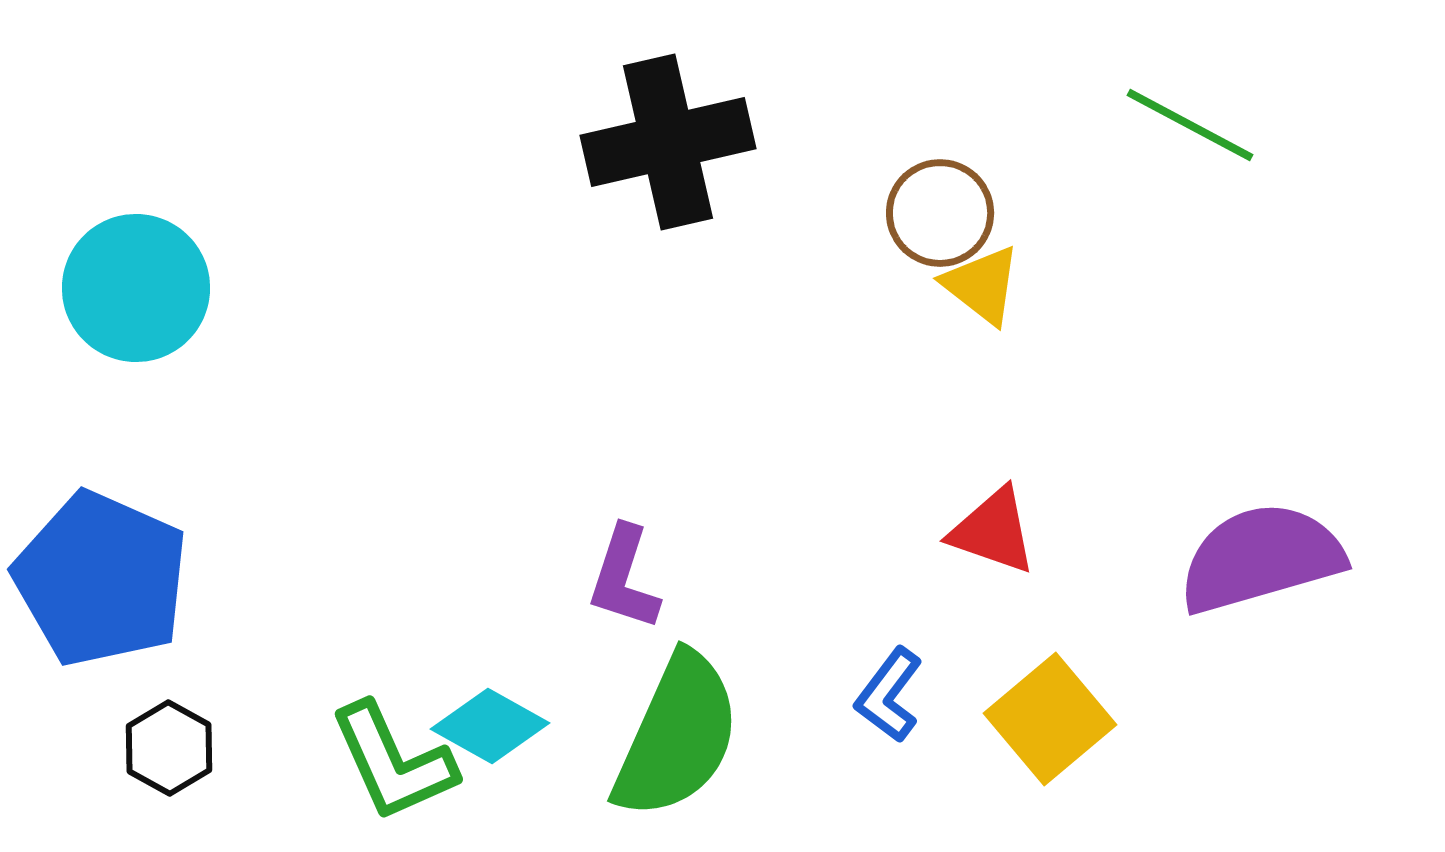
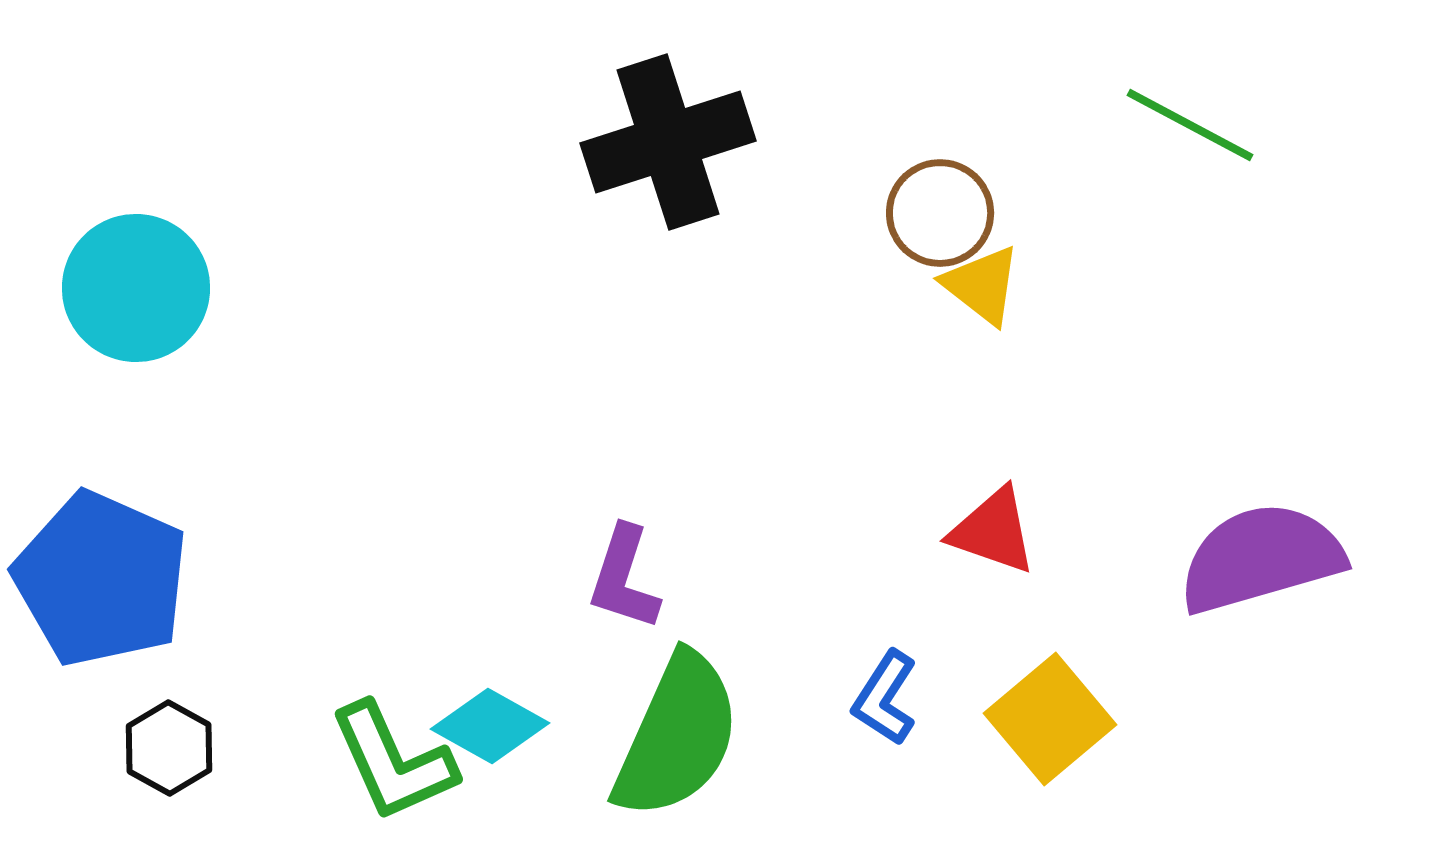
black cross: rotated 5 degrees counterclockwise
blue L-shape: moved 4 px left, 3 px down; rotated 4 degrees counterclockwise
